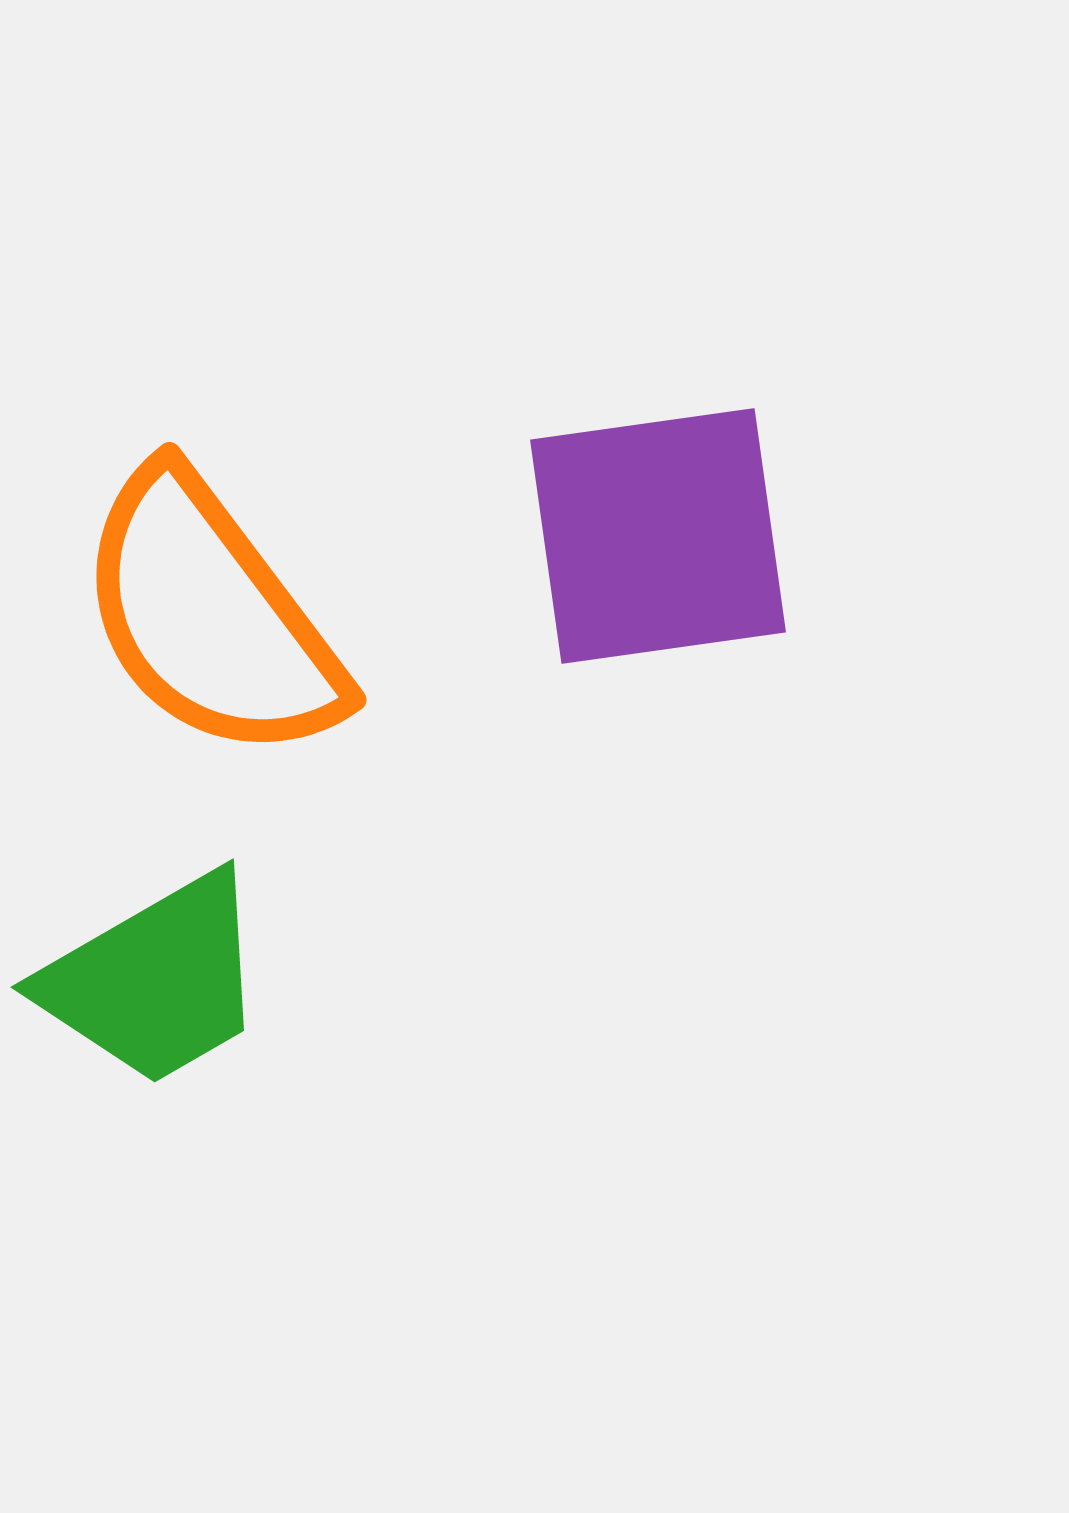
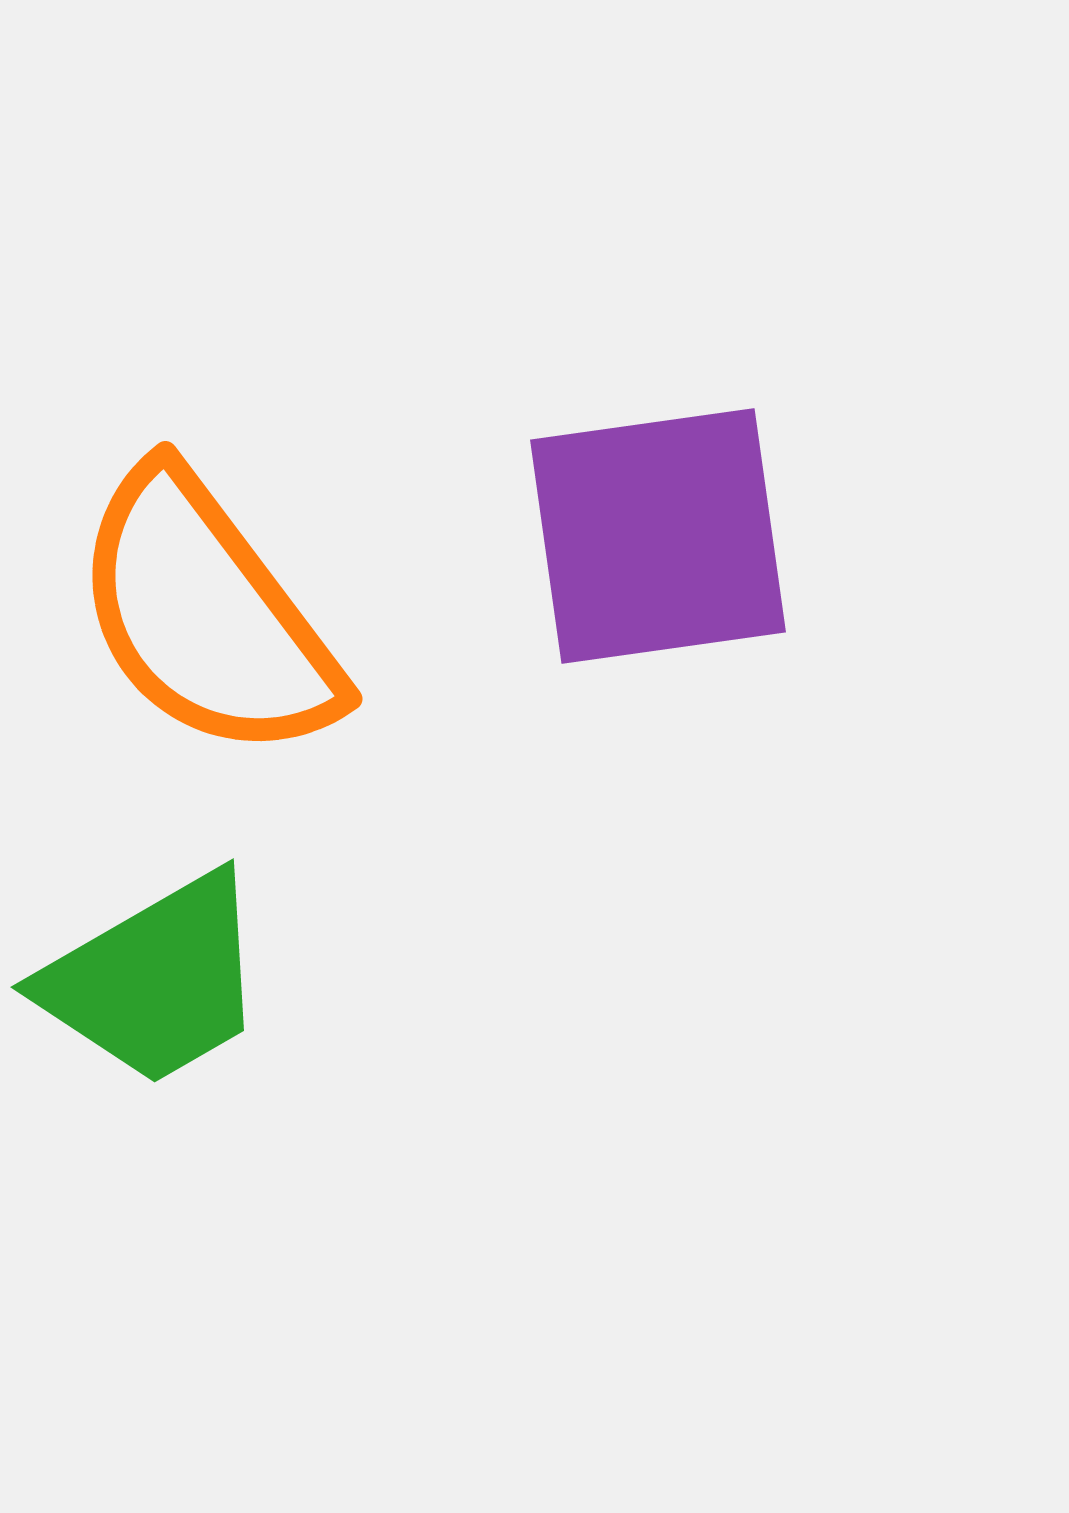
orange semicircle: moved 4 px left, 1 px up
